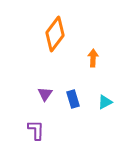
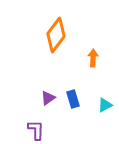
orange diamond: moved 1 px right, 1 px down
purple triangle: moved 3 px right, 4 px down; rotated 21 degrees clockwise
cyan triangle: moved 3 px down
